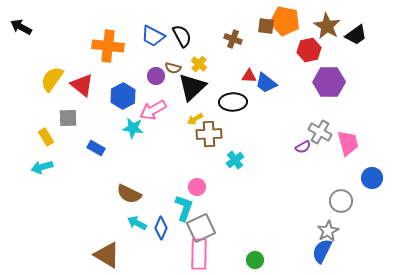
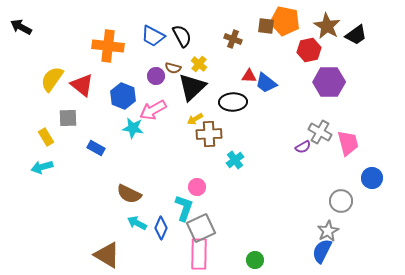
blue hexagon at (123, 96): rotated 10 degrees counterclockwise
